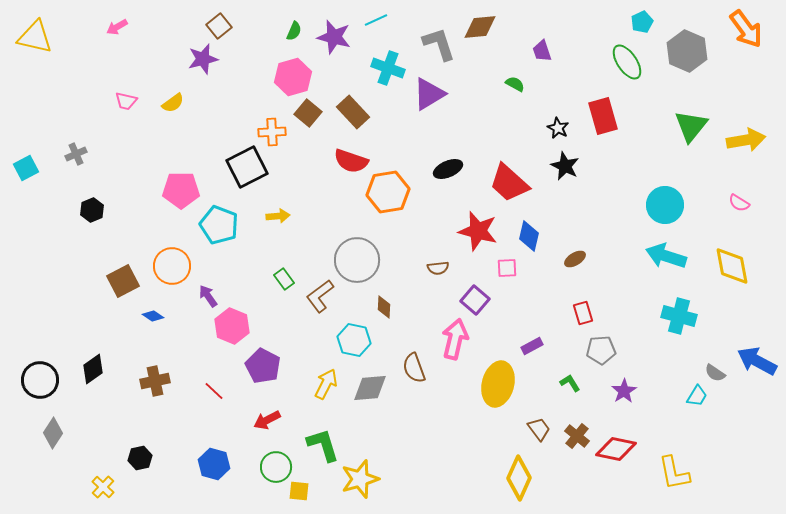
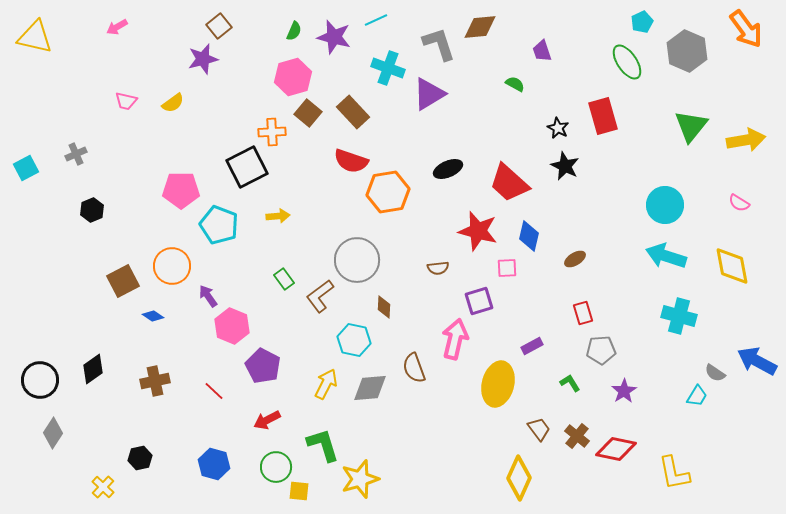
purple square at (475, 300): moved 4 px right, 1 px down; rotated 32 degrees clockwise
